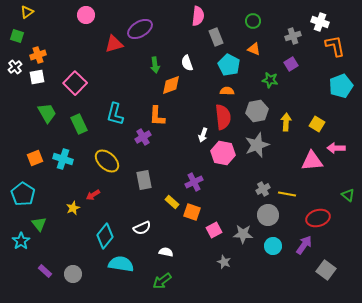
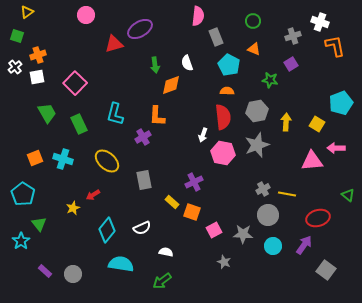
cyan pentagon at (341, 86): moved 17 px down
cyan diamond at (105, 236): moved 2 px right, 6 px up
